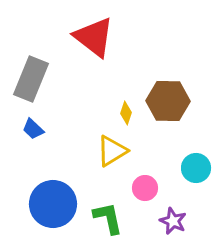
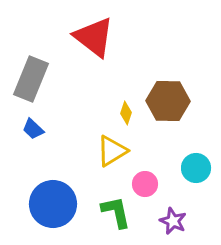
pink circle: moved 4 px up
green L-shape: moved 8 px right, 6 px up
